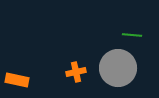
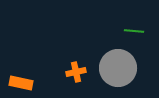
green line: moved 2 px right, 4 px up
orange rectangle: moved 4 px right, 3 px down
